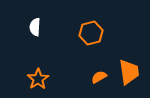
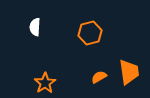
orange hexagon: moved 1 px left
orange star: moved 7 px right, 4 px down
